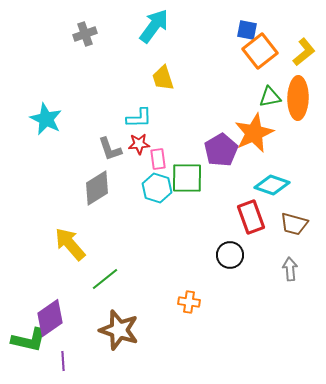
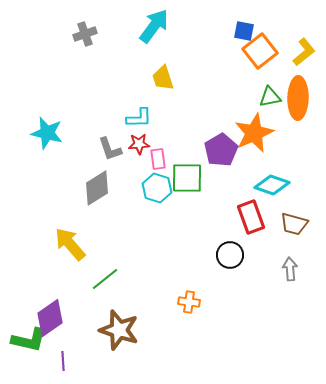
blue square: moved 3 px left, 1 px down
cyan star: moved 1 px right, 14 px down; rotated 12 degrees counterclockwise
